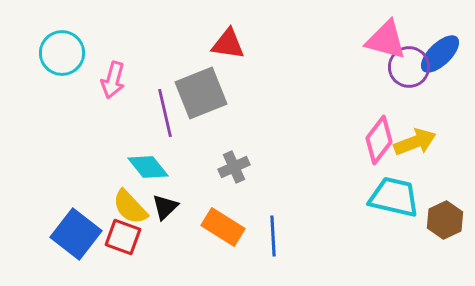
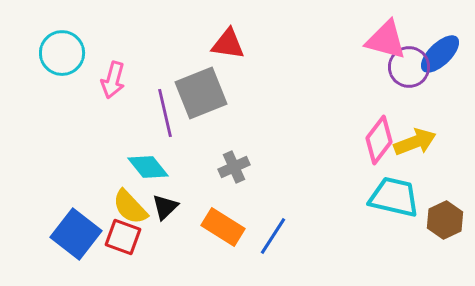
blue line: rotated 36 degrees clockwise
